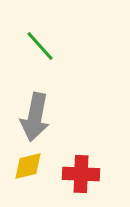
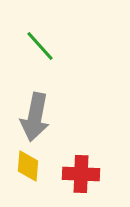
yellow diamond: rotated 72 degrees counterclockwise
